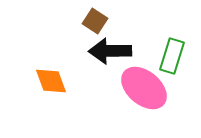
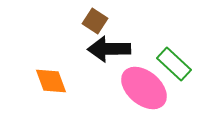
black arrow: moved 1 px left, 2 px up
green rectangle: moved 2 px right, 8 px down; rotated 64 degrees counterclockwise
